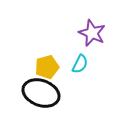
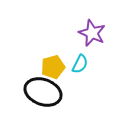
yellow pentagon: moved 6 px right
black ellipse: moved 2 px right, 1 px up
